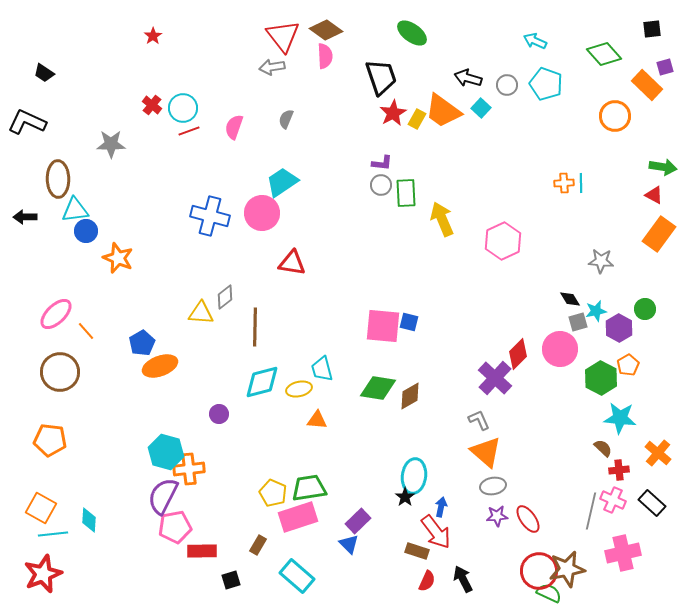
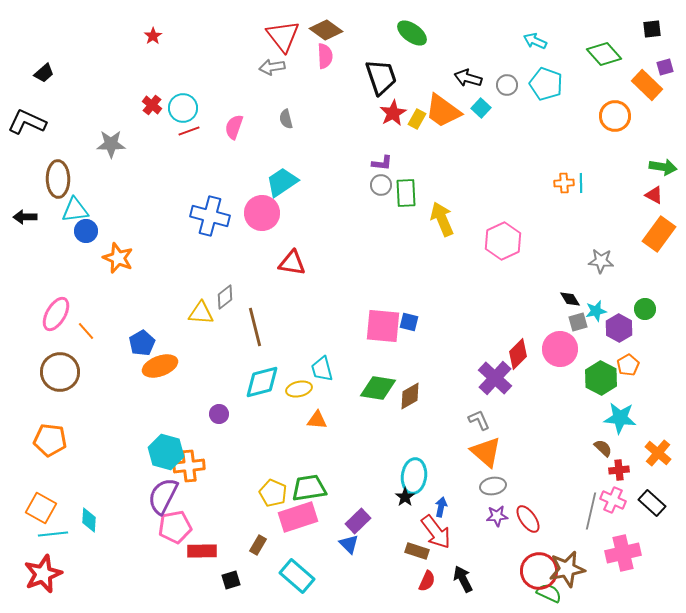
black trapezoid at (44, 73): rotated 75 degrees counterclockwise
gray semicircle at (286, 119): rotated 36 degrees counterclockwise
pink ellipse at (56, 314): rotated 16 degrees counterclockwise
brown line at (255, 327): rotated 15 degrees counterclockwise
orange cross at (189, 469): moved 3 px up
